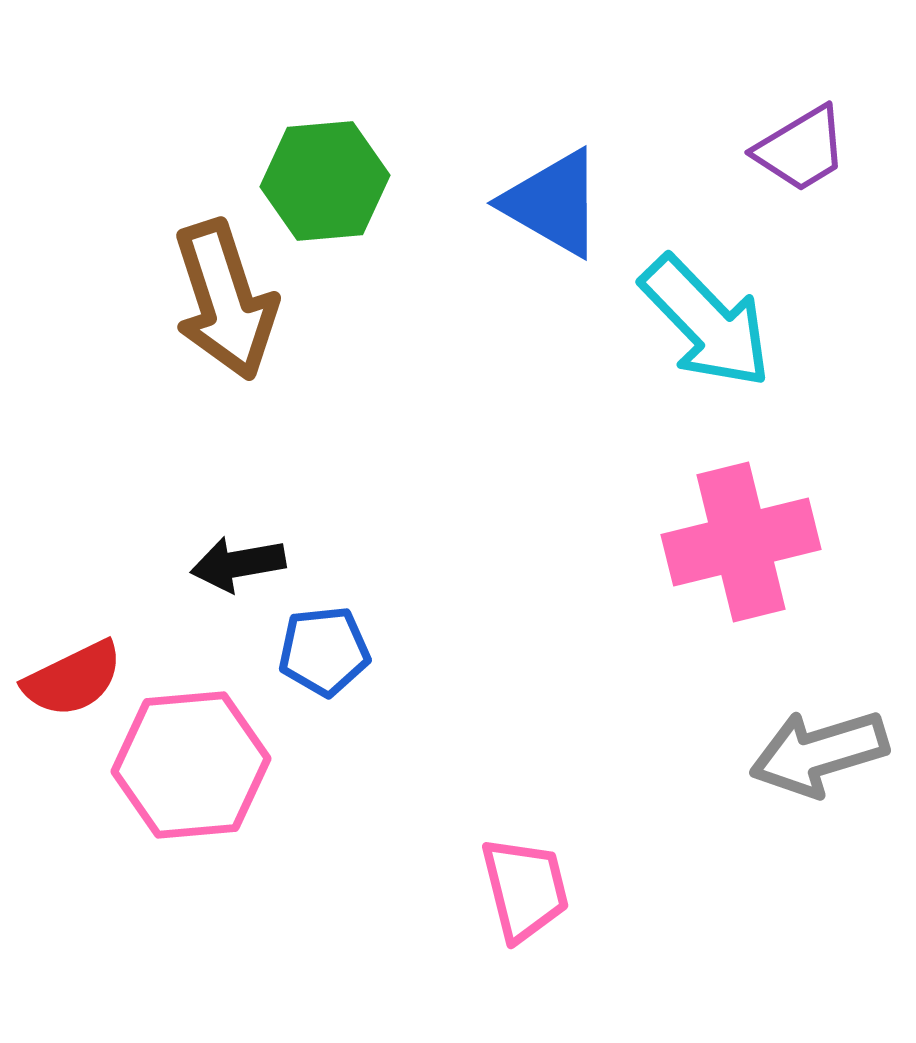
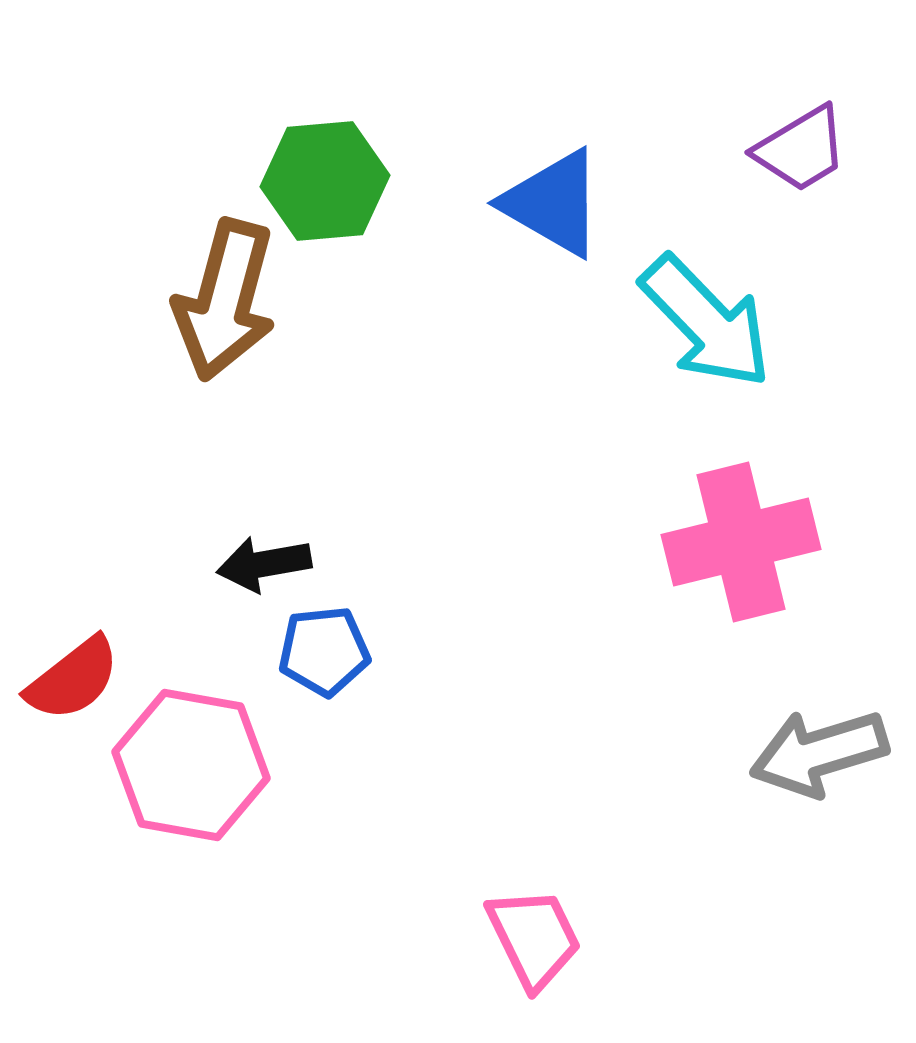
brown arrow: rotated 33 degrees clockwise
black arrow: moved 26 px right
red semicircle: rotated 12 degrees counterclockwise
pink hexagon: rotated 15 degrees clockwise
pink trapezoid: moved 9 px right, 49 px down; rotated 12 degrees counterclockwise
